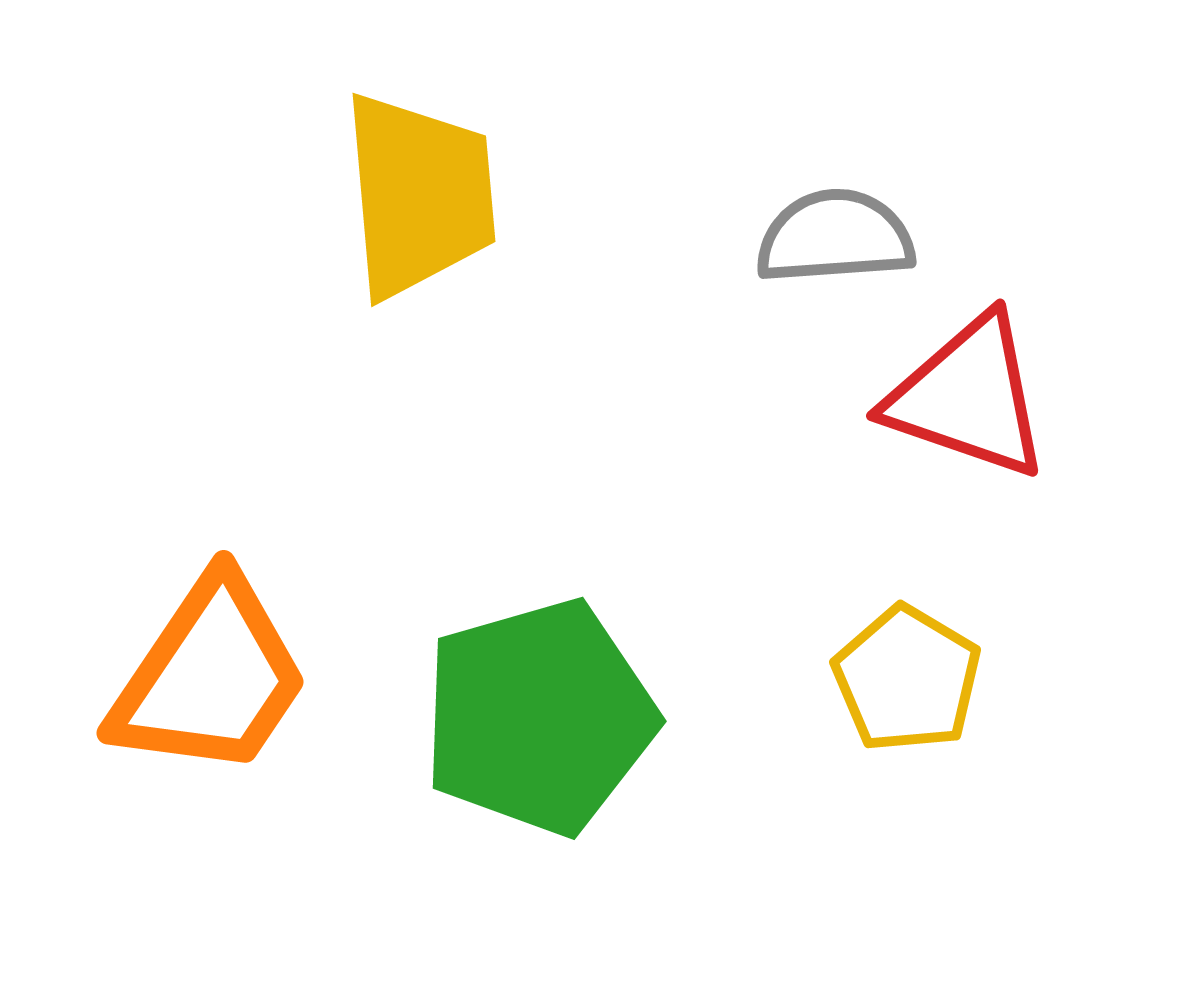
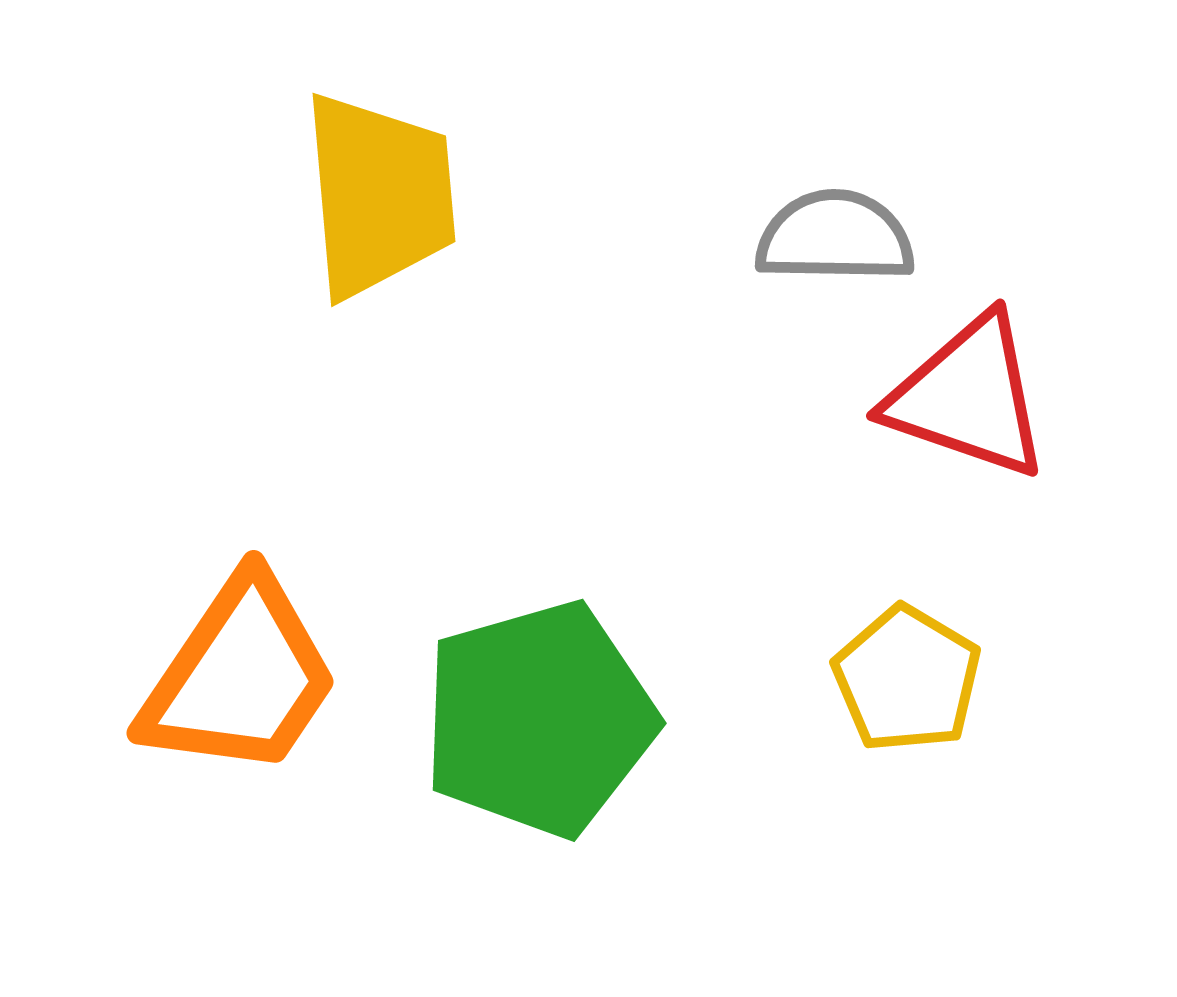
yellow trapezoid: moved 40 px left
gray semicircle: rotated 5 degrees clockwise
orange trapezoid: moved 30 px right
green pentagon: moved 2 px down
